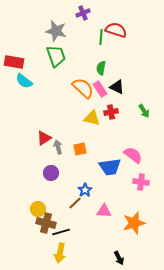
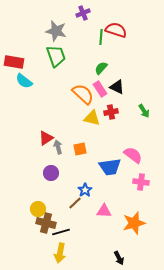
green semicircle: rotated 32 degrees clockwise
orange semicircle: moved 6 px down
red triangle: moved 2 px right
